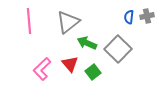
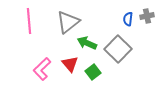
blue semicircle: moved 1 px left, 2 px down
